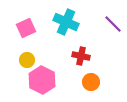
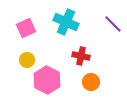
pink hexagon: moved 5 px right
